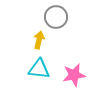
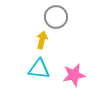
yellow arrow: moved 3 px right
